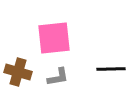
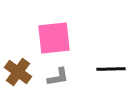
brown cross: rotated 20 degrees clockwise
